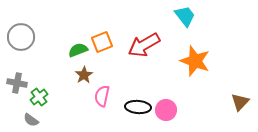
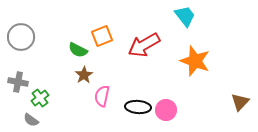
orange square: moved 6 px up
green semicircle: rotated 132 degrees counterclockwise
gray cross: moved 1 px right, 1 px up
green cross: moved 1 px right, 1 px down
